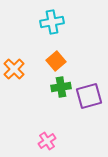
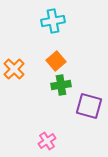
cyan cross: moved 1 px right, 1 px up
green cross: moved 2 px up
purple square: moved 10 px down; rotated 32 degrees clockwise
